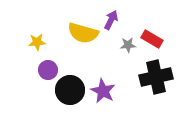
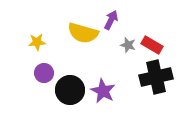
red rectangle: moved 6 px down
gray star: rotated 21 degrees clockwise
purple circle: moved 4 px left, 3 px down
